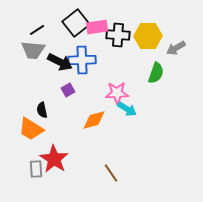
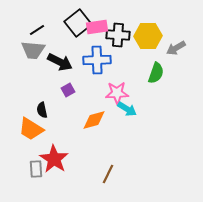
black square: moved 2 px right
blue cross: moved 15 px right
brown line: moved 3 px left, 1 px down; rotated 60 degrees clockwise
